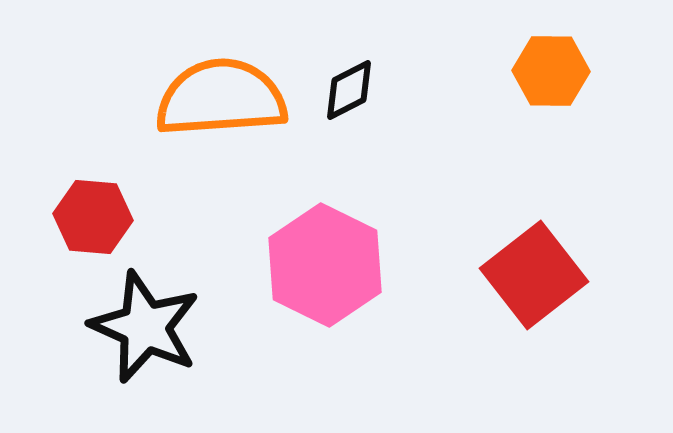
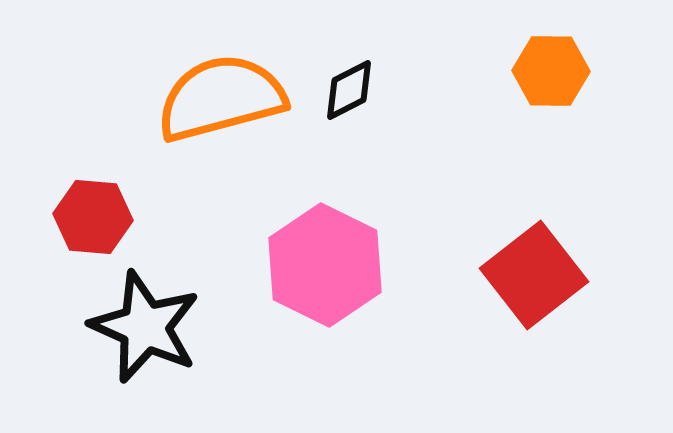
orange semicircle: rotated 11 degrees counterclockwise
